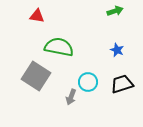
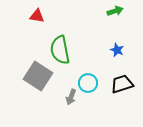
green semicircle: moved 1 px right, 3 px down; rotated 112 degrees counterclockwise
gray square: moved 2 px right
cyan circle: moved 1 px down
